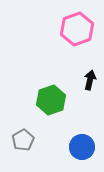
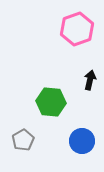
green hexagon: moved 2 px down; rotated 24 degrees clockwise
blue circle: moved 6 px up
